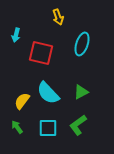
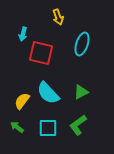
cyan arrow: moved 7 px right, 1 px up
green arrow: rotated 16 degrees counterclockwise
